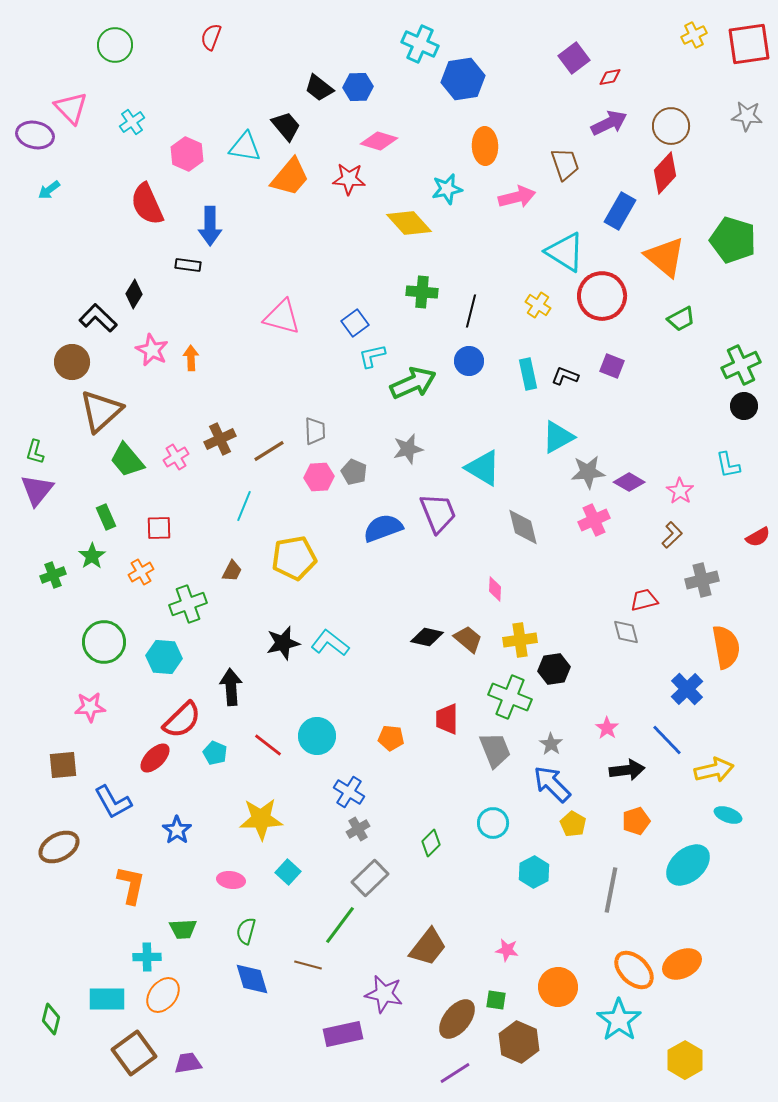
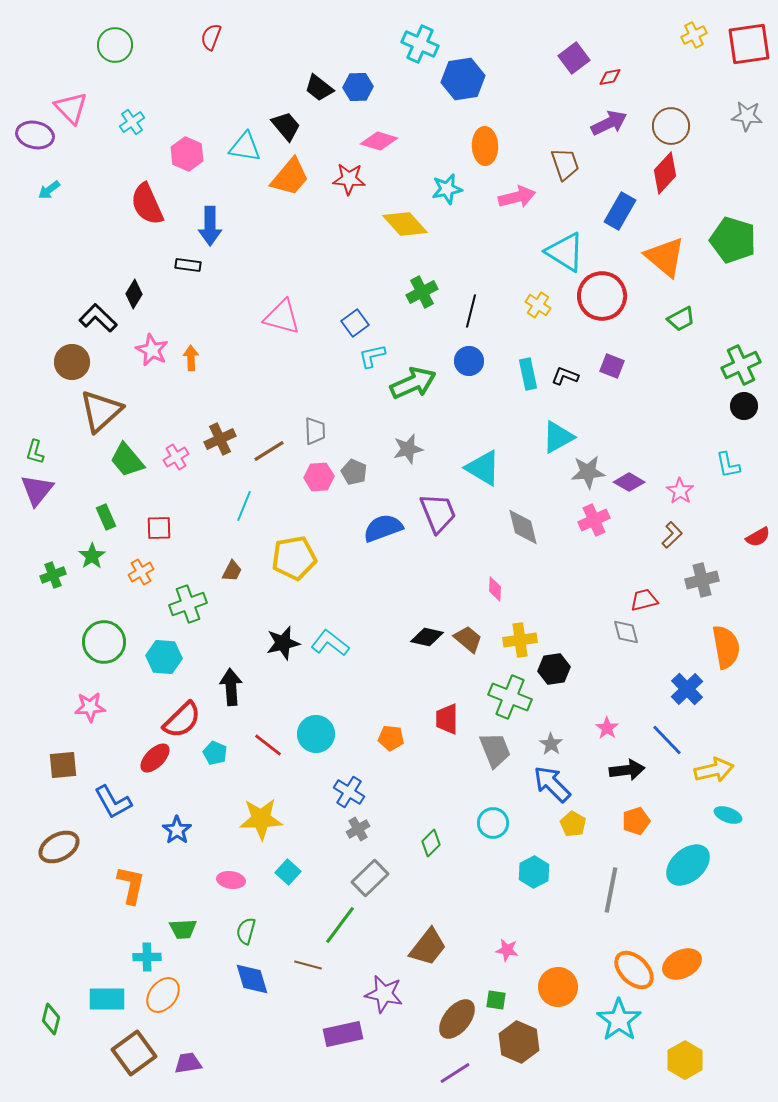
yellow diamond at (409, 223): moved 4 px left, 1 px down
green cross at (422, 292): rotated 32 degrees counterclockwise
cyan circle at (317, 736): moved 1 px left, 2 px up
